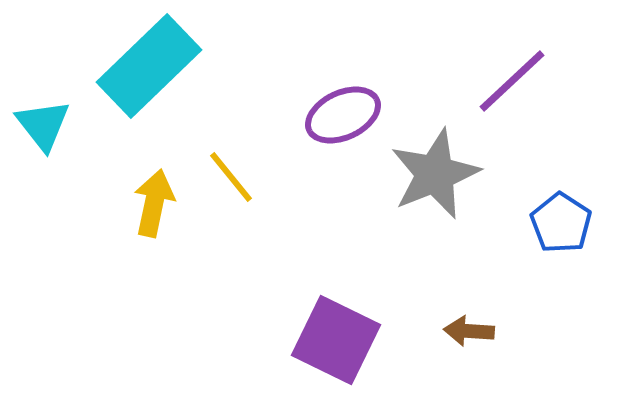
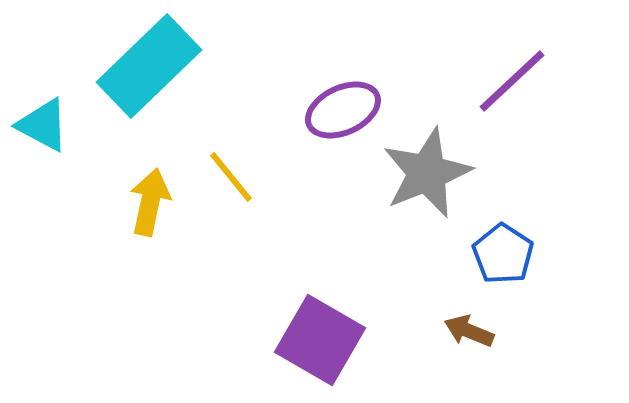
purple ellipse: moved 5 px up
cyan triangle: rotated 24 degrees counterclockwise
gray star: moved 8 px left, 1 px up
yellow arrow: moved 4 px left, 1 px up
blue pentagon: moved 58 px left, 31 px down
brown arrow: rotated 18 degrees clockwise
purple square: moved 16 px left; rotated 4 degrees clockwise
